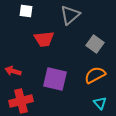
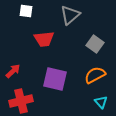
red arrow: rotated 119 degrees clockwise
cyan triangle: moved 1 px right, 1 px up
